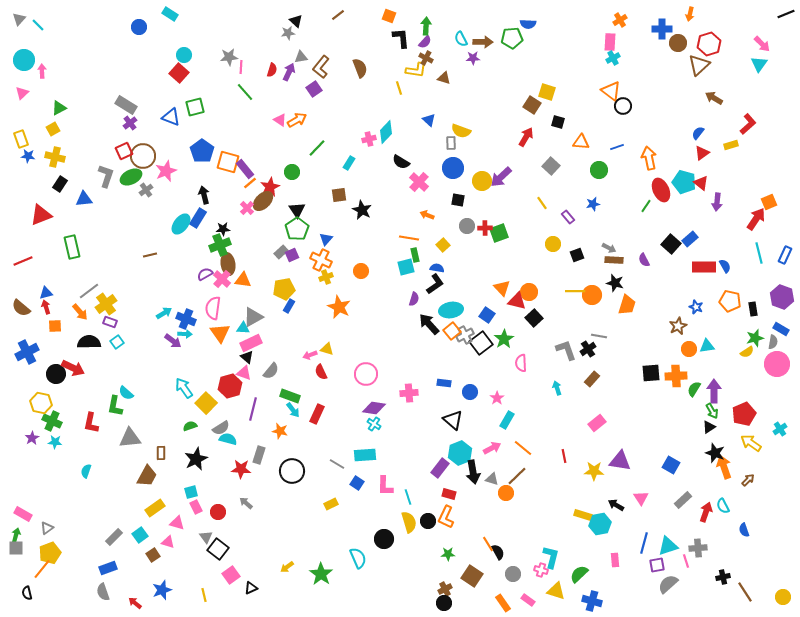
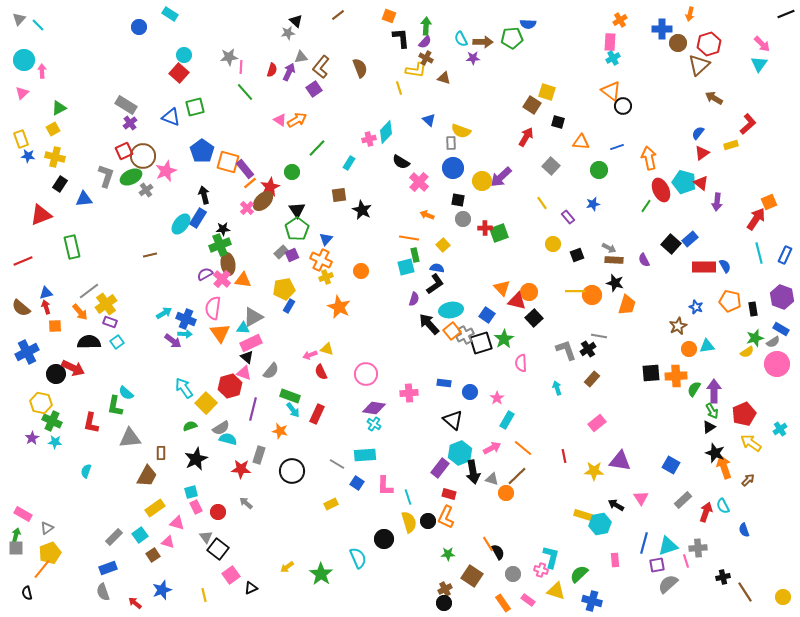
gray circle at (467, 226): moved 4 px left, 7 px up
gray semicircle at (773, 342): rotated 48 degrees clockwise
black square at (481, 343): rotated 20 degrees clockwise
